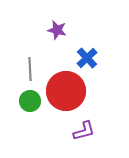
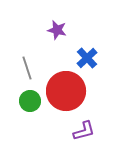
gray line: moved 3 px left, 1 px up; rotated 15 degrees counterclockwise
